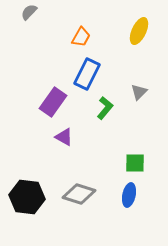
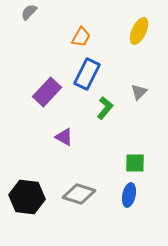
purple rectangle: moved 6 px left, 10 px up; rotated 8 degrees clockwise
